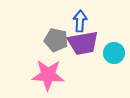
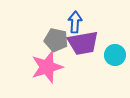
blue arrow: moved 5 px left, 1 px down
cyan circle: moved 1 px right, 2 px down
pink star: moved 1 px left, 8 px up; rotated 20 degrees counterclockwise
